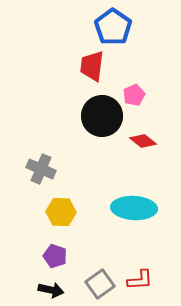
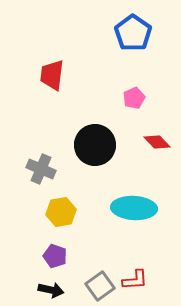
blue pentagon: moved 20 px right, 6 px down
red trapezoid: moved 40 px left, 9 px down
pink pentagon: moved 3 px down
black circle: moved 7 px left, 29 px down
red diamond: moved 14 px right, 1 px down; rotated 8 degrees clockwise
yellow hexagon: rotated 12 degrees counterclockwise
red L-shape: moved 5 px left
gray square: moved 2 px down
